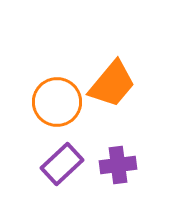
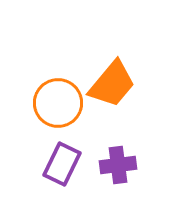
orange circle: moved 1 px right, 1 px down
purple rectangle: rotated 21 degrees counterclockwise
